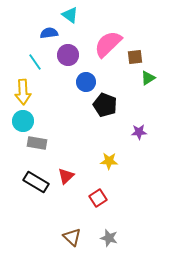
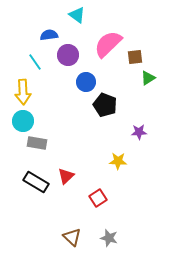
cyan triangle: moved 7 px right
blue semicircle: moved 2 px down
yellow star: moved 9 px right
